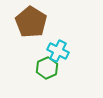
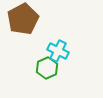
brown pentagon: moved 8 px left, 3 px up; rotated 12 degrees clockwise
